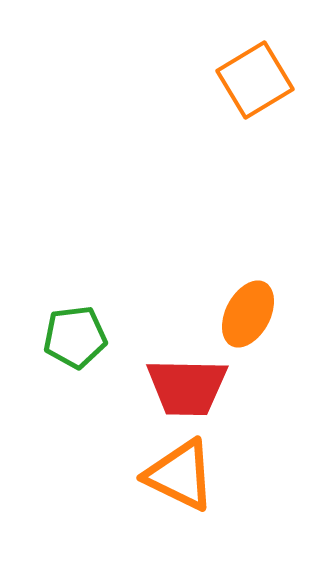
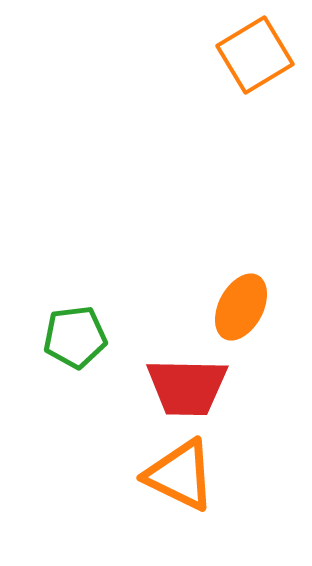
orange square: moved 25 px up
orange ellipse: moved 7 px left, 7 px up
